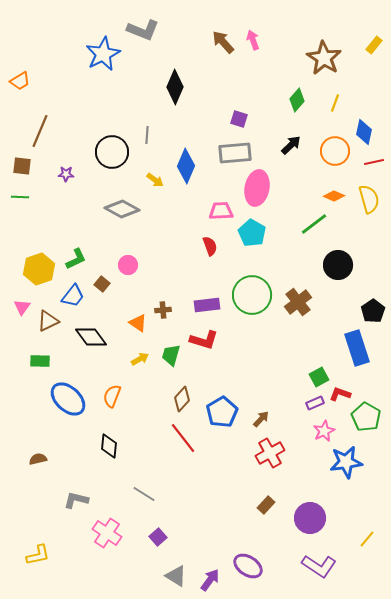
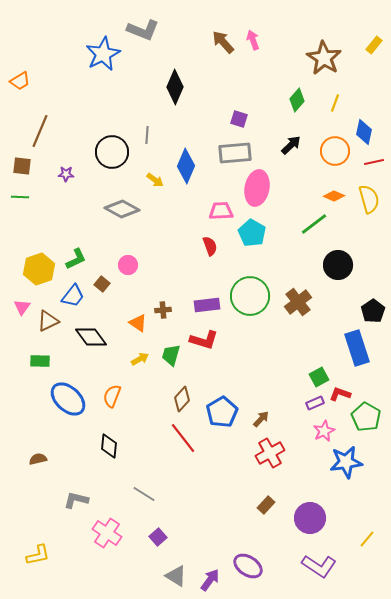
green circle at (252, 295): moved 2 px left, 1 px down
